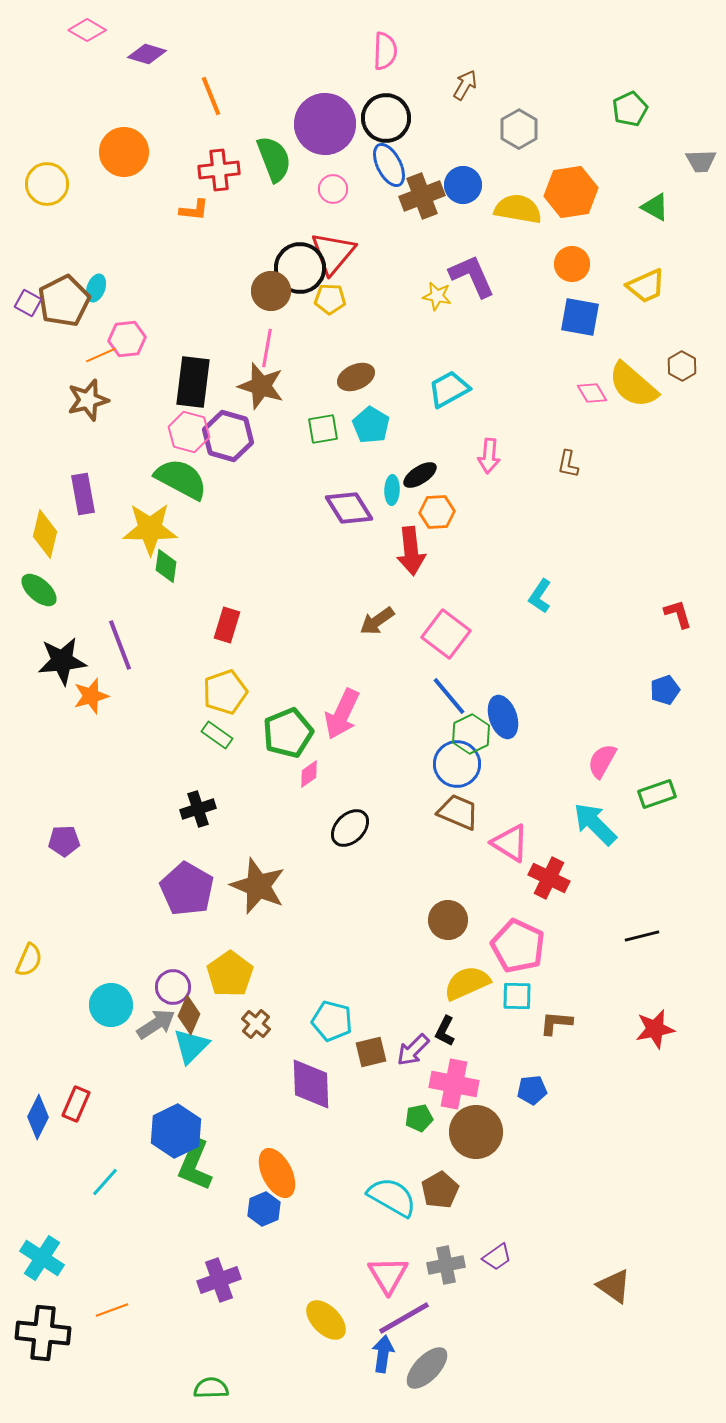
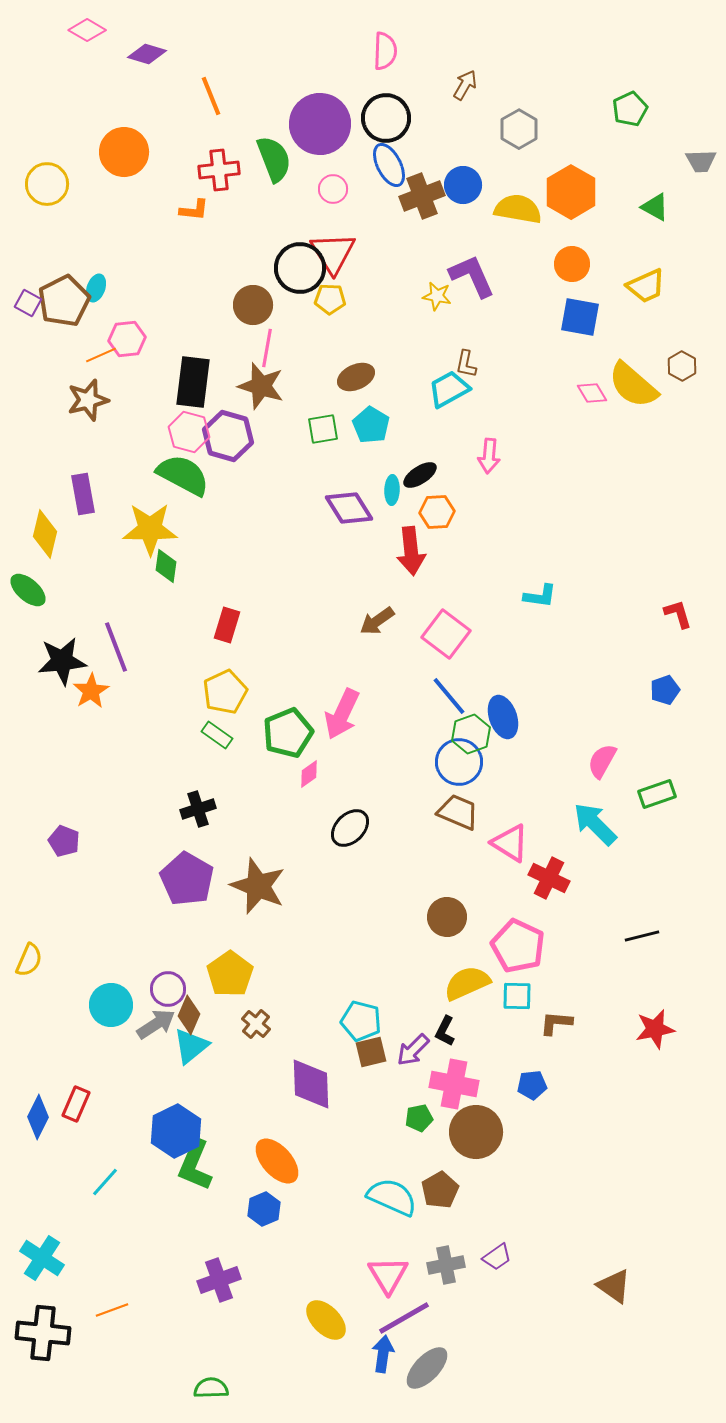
purple circle at (325, 124): moved 5 px left
orange hexagon at (571, 192): rotated 21 degrees counterclockwise
red triangle at (333, 253): rotated 12 degrees counterclockwise
brown circle at (271, 291): moved 18 px left, 14 px down
brown L-shape at (568, 464): moved 102 px left, 100 px up
green semicircle at (181, 479): moved 2 px right, 4 px up
green ellipse at (39, 590): moved 11 px left
cyan L-shape at (540, 596): rotated 116 degrees counterclockwise
purple line at (120, 645): moved 4 px left, 2 px down
yellow pentagon at (225, 692): rotated 6 degrees counterclockwise
orange star at (91, 696): moved 5 px up; rotated 15 degrees counterclockwise
green hexagon at (471, 734): rotated 6 degrees clockwise
blue circle at (457, 764): moved 2 px right, 2 px up
purple pentagon at (64, 841): rotated 24 degrees clockwise
purple pentagon at (187, 889): moved 10 px up
brown circle at (448, 920): moved 1 px left, 3 px up
purple circle at (173, 987): moved 5 px left, 2 px down
cyan pentagon at (332, 1021): moved 29 px right
cyan triangle at (191, 1046): rotated 6 degrees clockwise
blue pentagon at (532, 1090): moved 5 px up
orange ellipse at (277, 1173): moved 12 px up; rotated 15 degrees counterclockwise
cyan semicircle at (392, 1197): rotated 6 degrees counterclockwise
